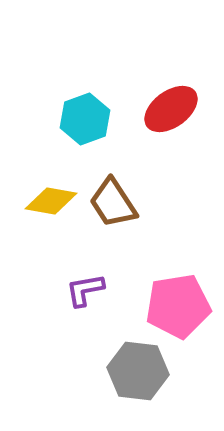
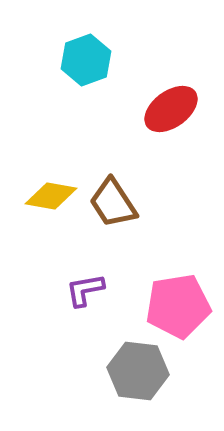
cyan hexagon: moved 1 px right, 59 px up
yellow diamond: moved 5 px up
